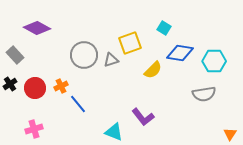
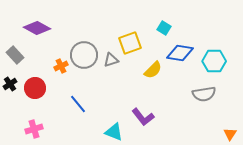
orange cross: moved 20 px up
